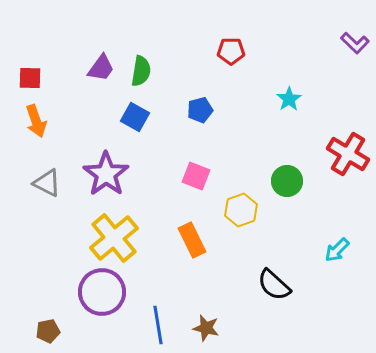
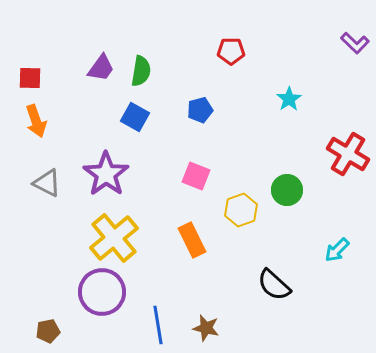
green circle: moved 9 px down
